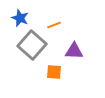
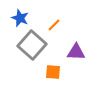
orange line: rotated 24 degrees counterclockwise
purple triangle: moved 2 px right, 1 px down
orange square: moved 1 px left
